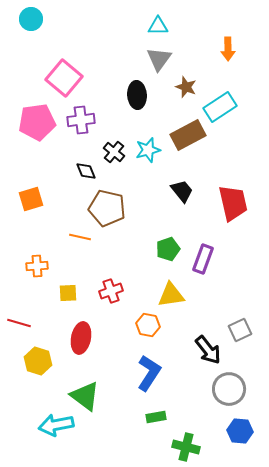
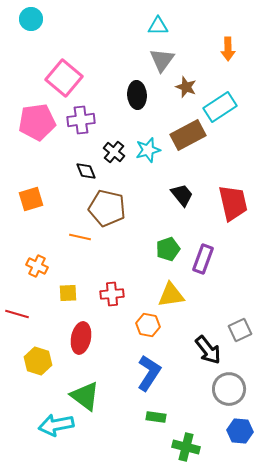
gray triangle: moved 3 px right, 1 px down
black trapezoid: moved 4 px down
orange cross: rotated 30 degrees clockwise
red cross: moved 1 px right, 3 px down; rotated 15 degrees clockwise
red line: moved 2 px left, 9 px up
green rectangle: rotated 18 degrees clockwise
